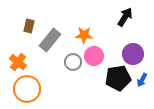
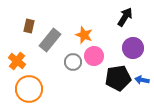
orange star: rotated 18 degrees clockwise
purple circle: moved 6 px up
orange cross: moved 1 px left, 1 px up
blue arrow: rotated 72 degrees clockwise
orange circle: moved 2 px right
